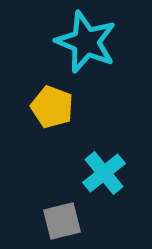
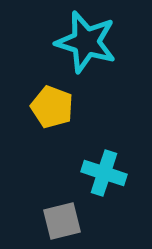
cyan star: rotated 6 degrees counterclockwise
cyan cross: rotated 33 degrees counterclockwise
